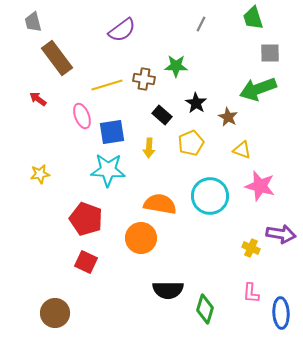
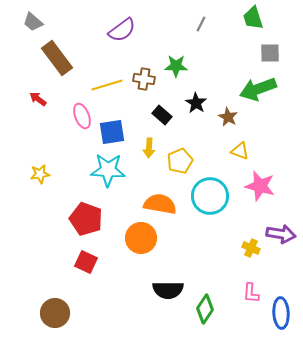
gray trapezoid: rotated 35 degrees counterclockwise
yellow pentagon: moved 11 px left, 18 px down
yellow triangle: moved 2 px left, 1 px down
green diamond: rotated 16 degrees clockwise
